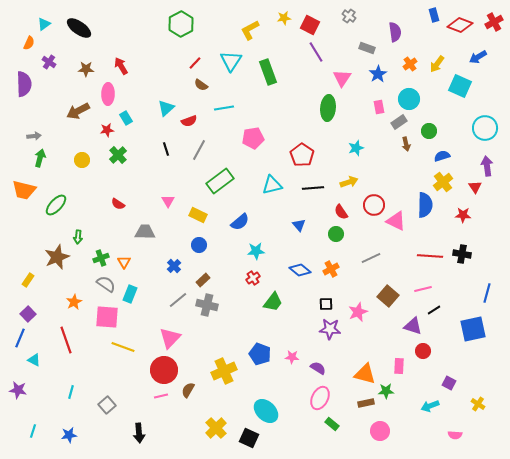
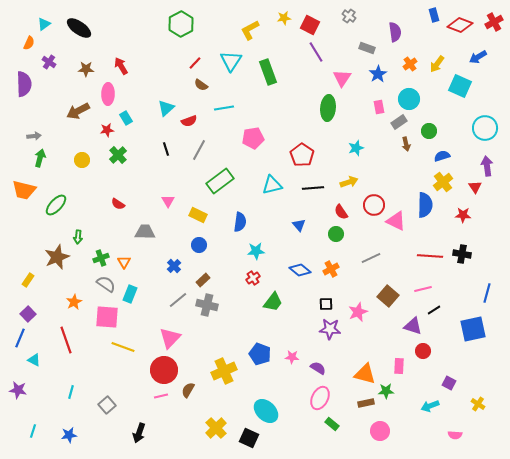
blue semicircle at (240, 222): rotated 42 degrees counterclockwise
black arrow at (139, 433): rotated 24 degrees clockwise
